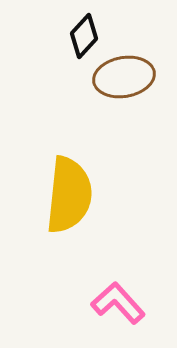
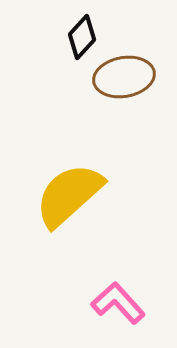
black diamond: moved 2 px left, 1 px down
yellow semicircle: rotated 138 degrees counterclockwise
